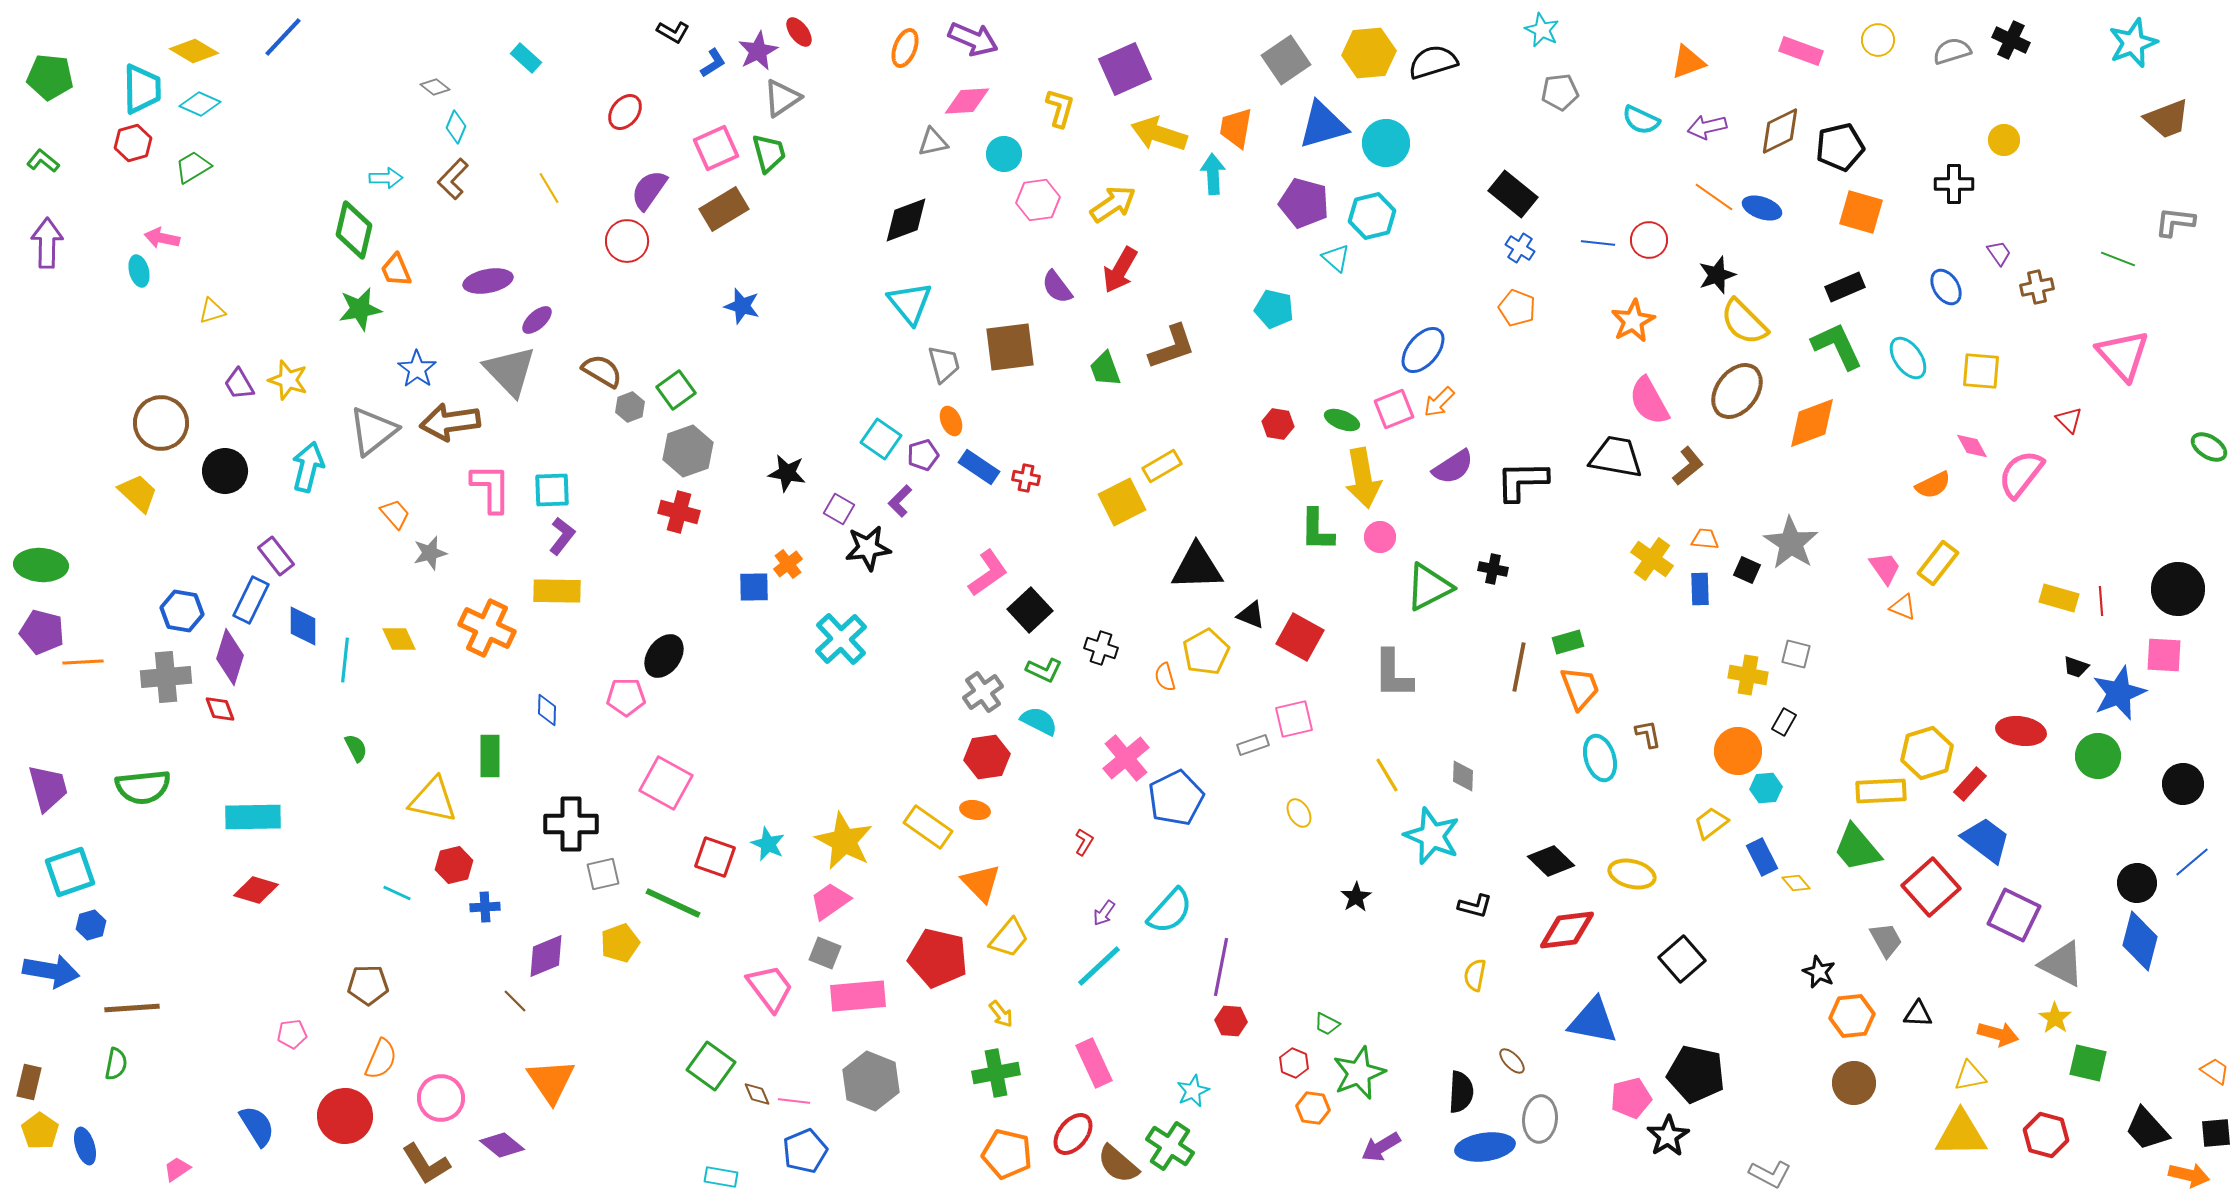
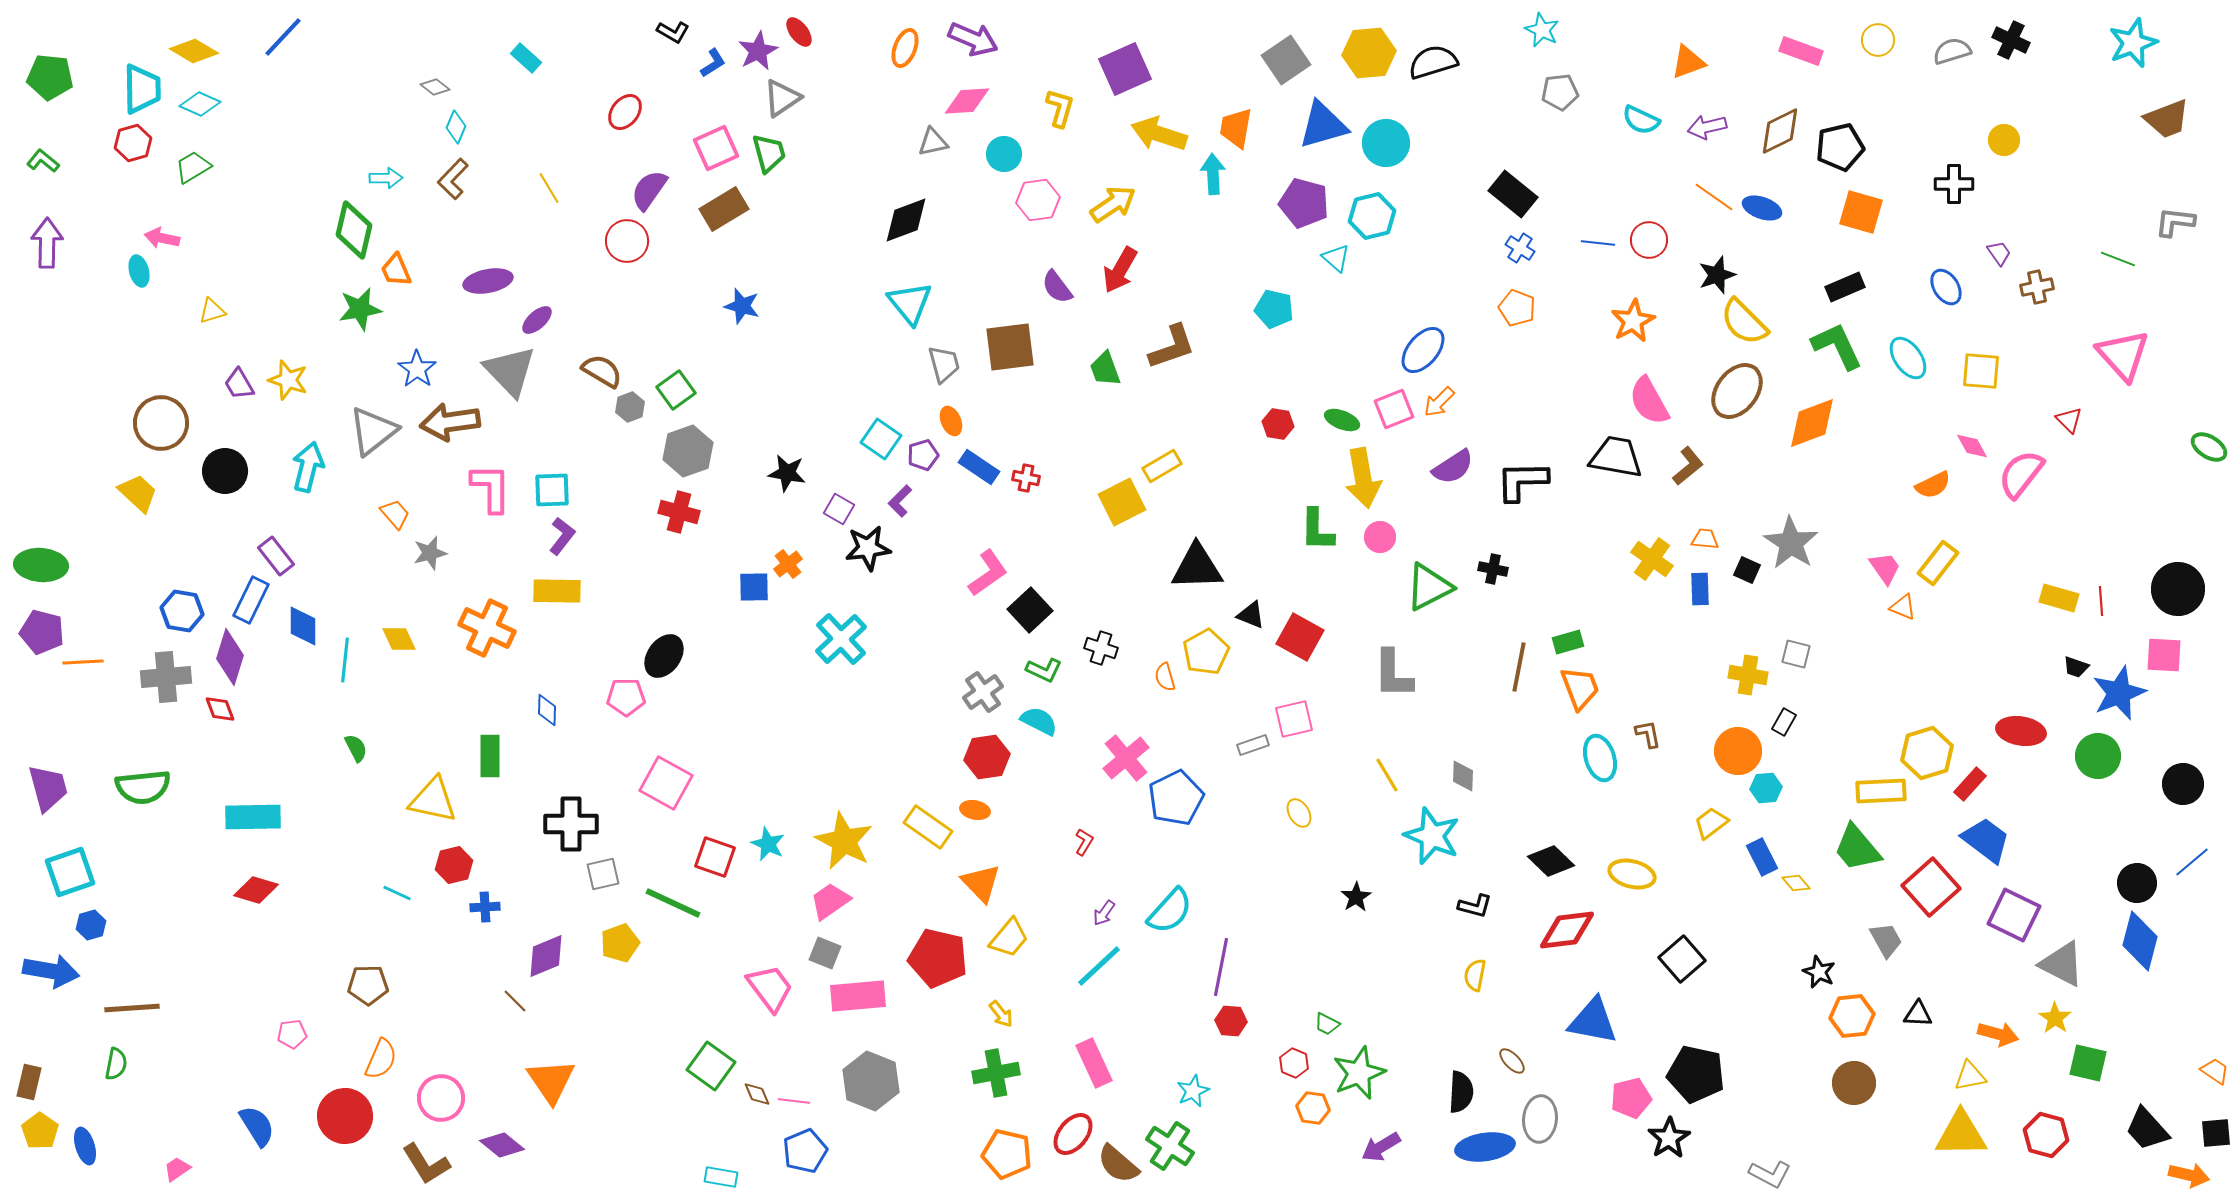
black star at (1668, 1136): moved 1 px right, 2 px down
